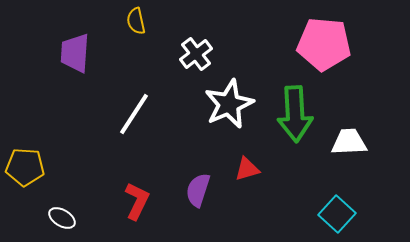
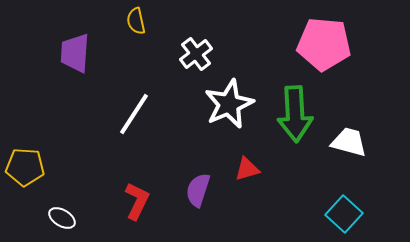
white trapezoid: rotated 18 degrees clockwise
cyan square: moved 7 px right
